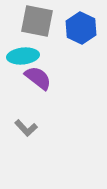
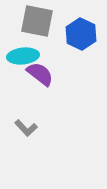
blue hexagon: moved 6 px down
purple semicircle: moved 2 px right, 4 px up
